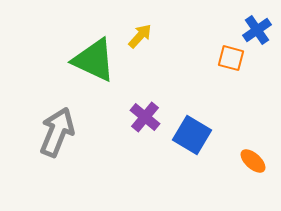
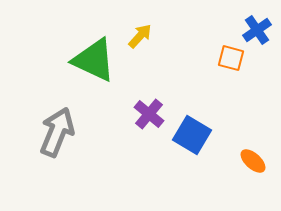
purple cross: moved 4 px right, 3 px up
